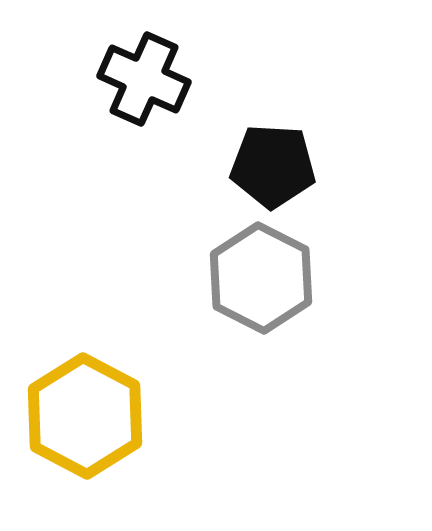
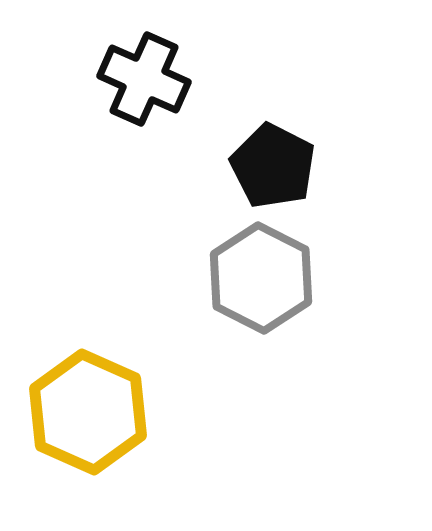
black pentagon: rotated 24 degrees clockwise
yellow hexagon: moved 3 px right, 4 px up; rotated 4 degrees counterclockwise
